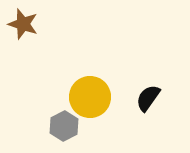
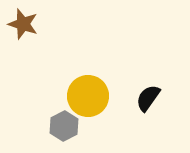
yellow circle: moved 2 px left, 1 px up
